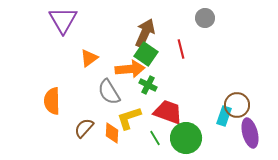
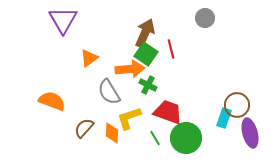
red line: moved 10 px left
orange semicircle: rotated 112 degrees clockwise
cyan rectangle: moved 2 px down
